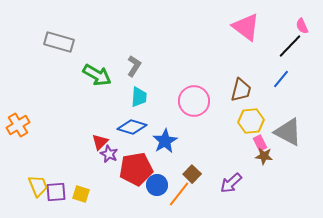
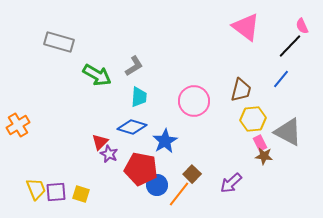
gray L-shape: rotated 25 degrees clockwise
yellow hexagon: moved 2 px right, 2 px up
red pentagon: moved 5 px right; rotated 20 degrees clockwise
yellow trapezoid: moved 2 px left, 3 px down
